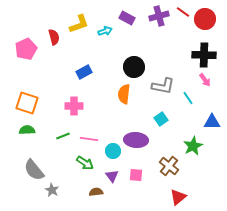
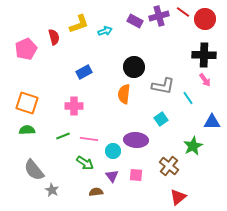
purple rectangle: moved 8 px right, 3 px down
